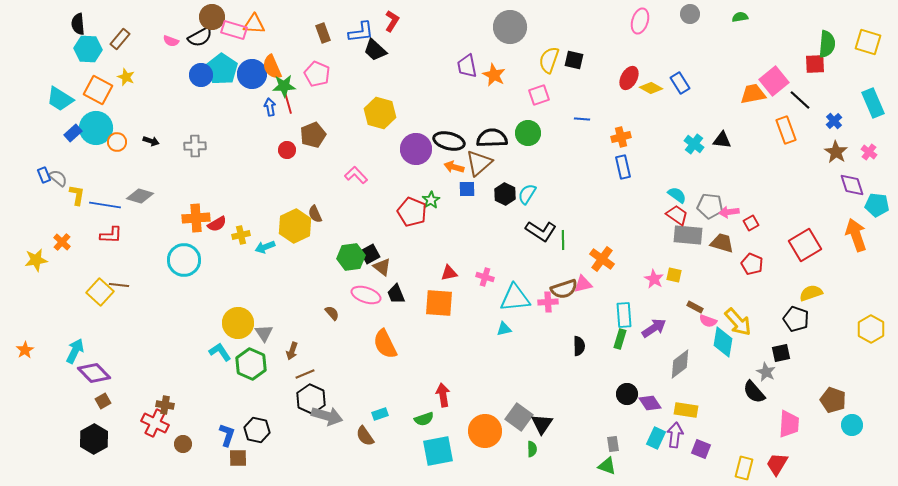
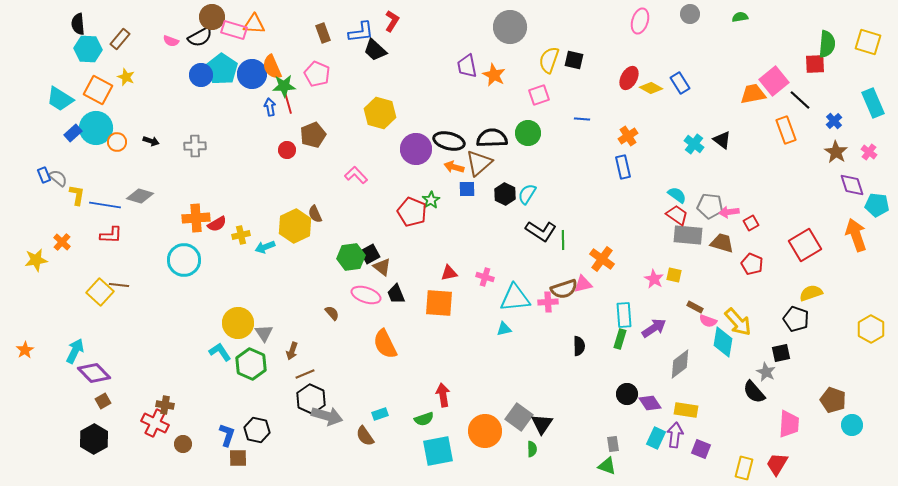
orange cross at (621, 137): moved 7 px right, 1 px up; rotated 18 degrees counterclockwise
black triangle at (722, 140): rotated 30 degrees clockwise
